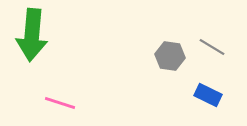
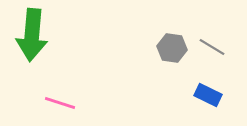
gray hexagon: moved 2 px right, 8 px up
